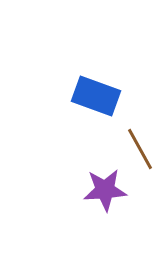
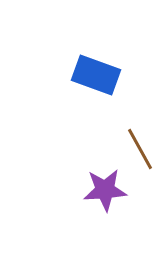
blue rectangle: moved 21 px up
